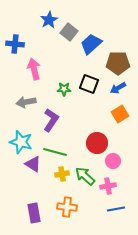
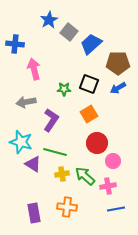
orange square: moved 31 px left
